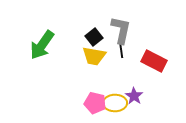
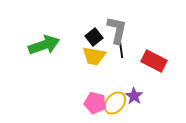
gray L-shape: moved 4 px left
green arrow: moved 2 px right; rotated 144 degrees counterclockwise
yellow ellipse: rotated 50 degrees counterclockwise
